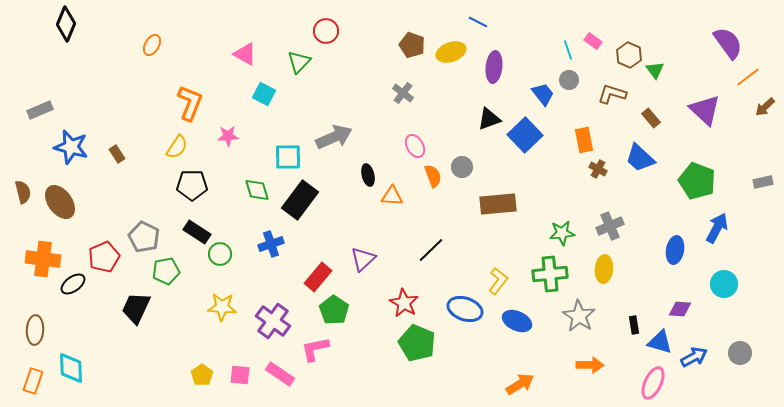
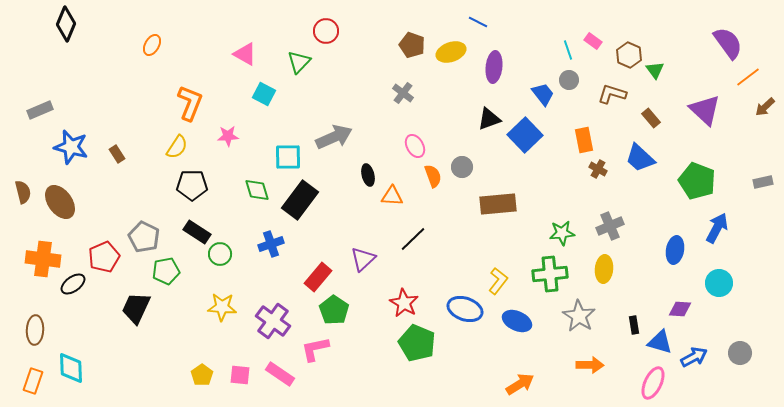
black line at (431, 250): moved 18 px left, 11 px up
cyan circle at (724, 284): moved 5 px left, 1 px up
